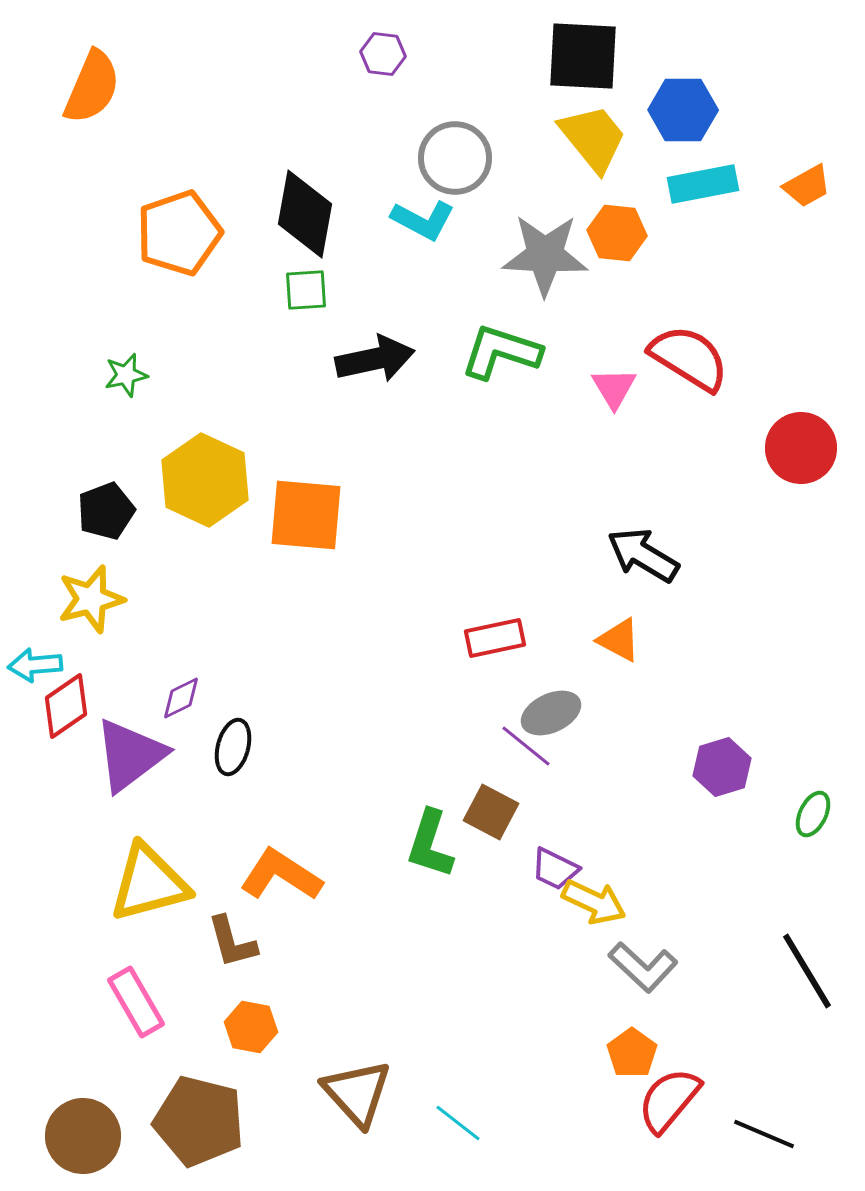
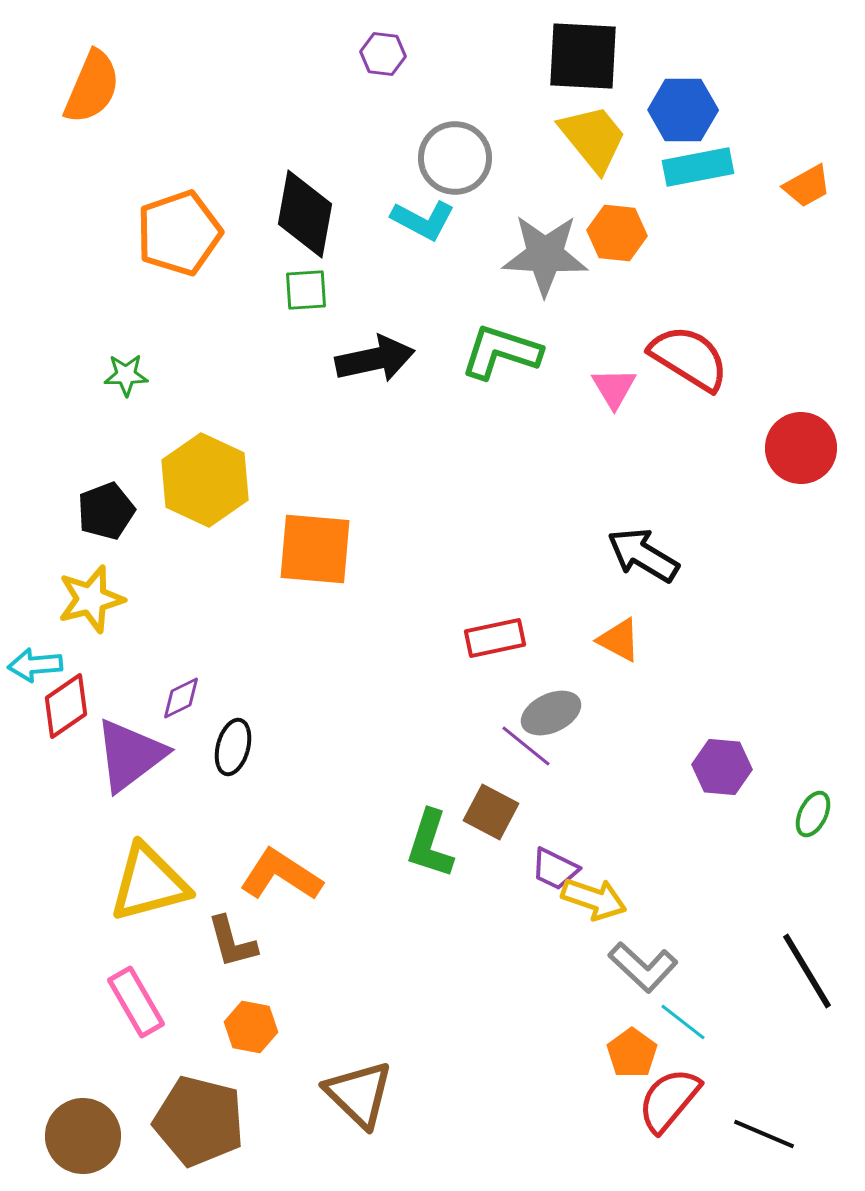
cyan rectangle at (703, 184): moved 5 px left, 17 px up
green star at (126, 375): rotated 12 degrees clockwise
orange square at (306, 515): moved 9 px right, 34 px down
purple hexagon at (722, 767): rotated 22 degrees clockwise
yellow arrow at (594, 902): moved 3 px up; rotated 6 degrees counterclockwise
brown triangle at (357, 1093): moved 2 px right, 1 px down; rotated 4 degrees counterclockwise
cyan line at (458, 1123): moved 225 px right, 101 px up
